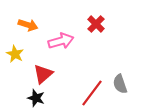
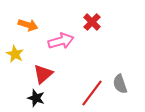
red cross: moved 4 px left, 2 px up
